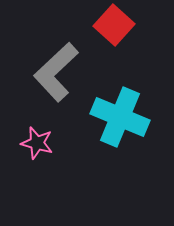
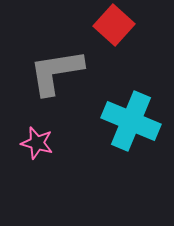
gray L-shape: rotated 34 degrees clockwise
cyan cross: moved 11 px right, 4 px down
